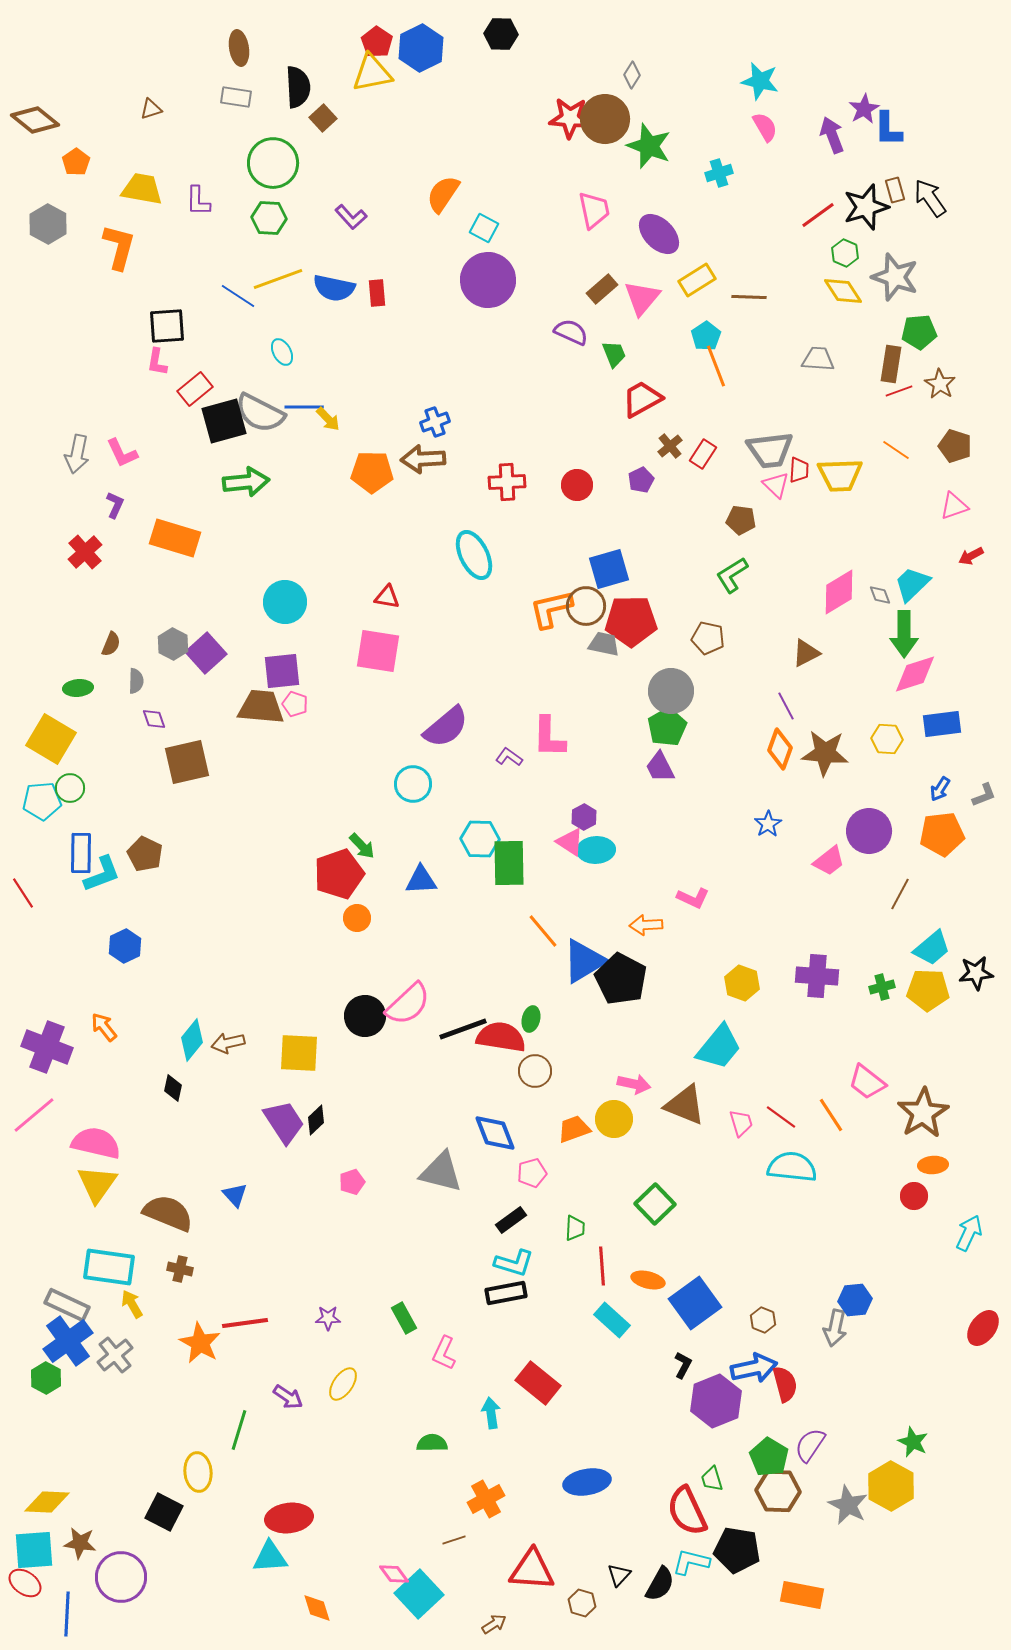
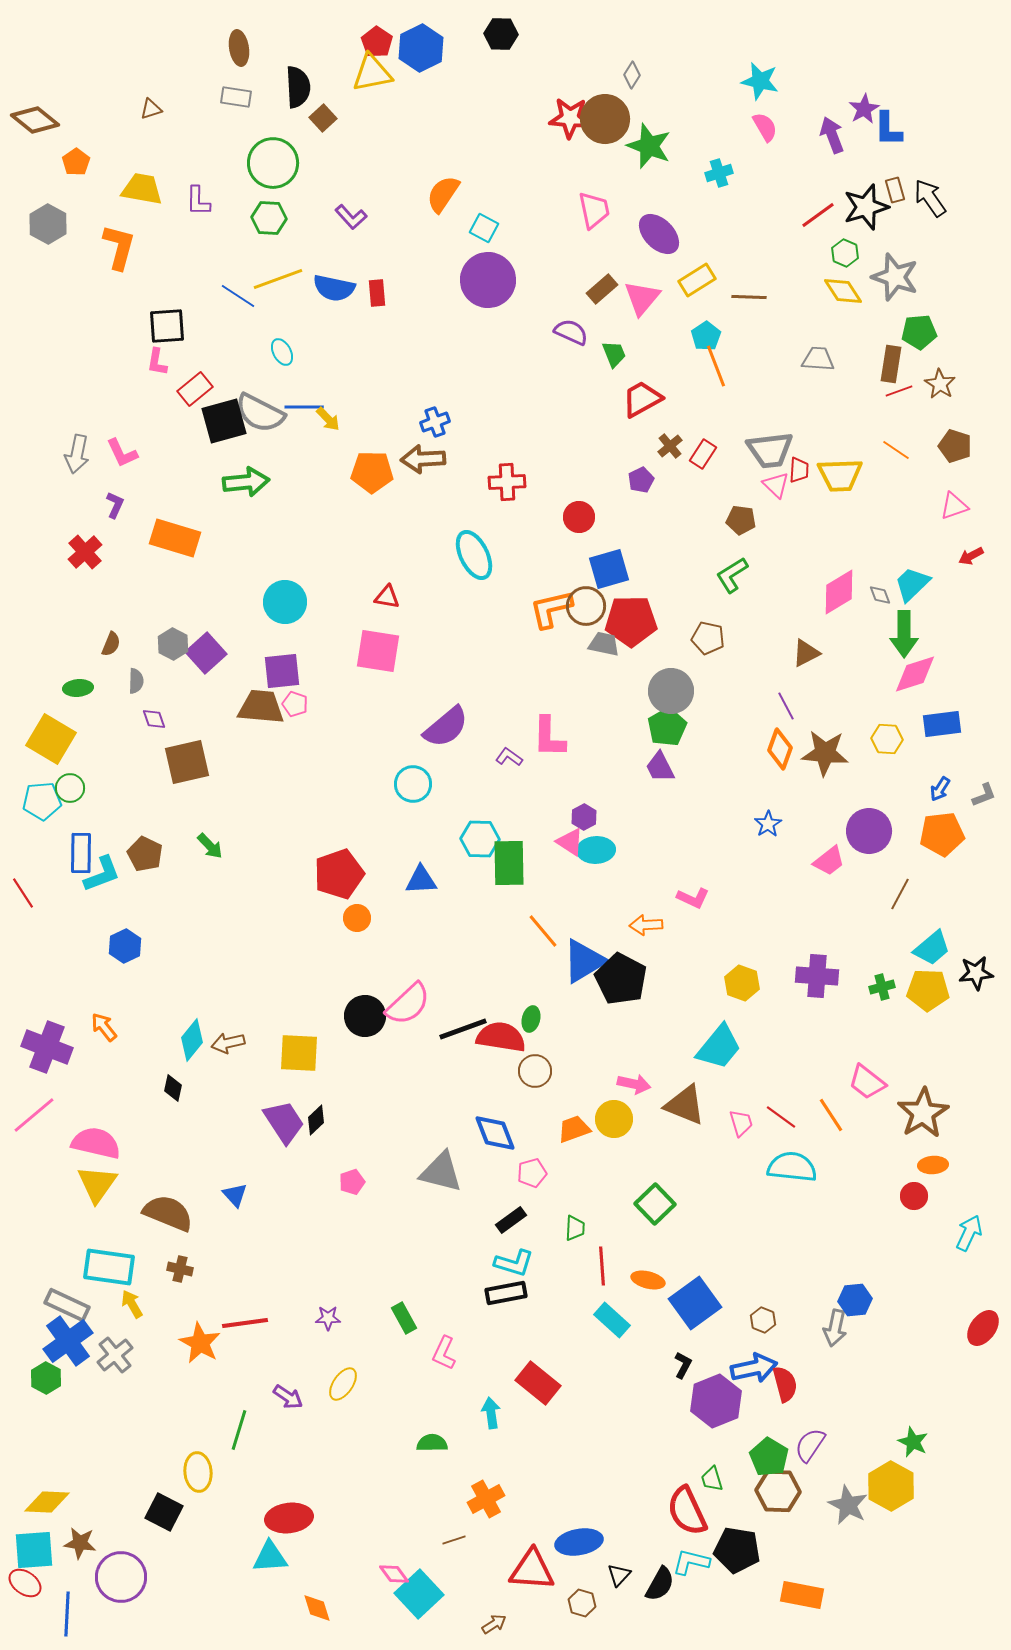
red circle at (577, 485): moved 2 px right, 32 px down
green arrow at (362, 846): moved 152 px left
blue ellipse at (587, 1482): moved 8 px left, 60 px down
